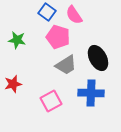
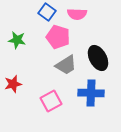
pink semicircle: moved 3 px right, 1 px up; rotated 54 degrees counterclockwise
